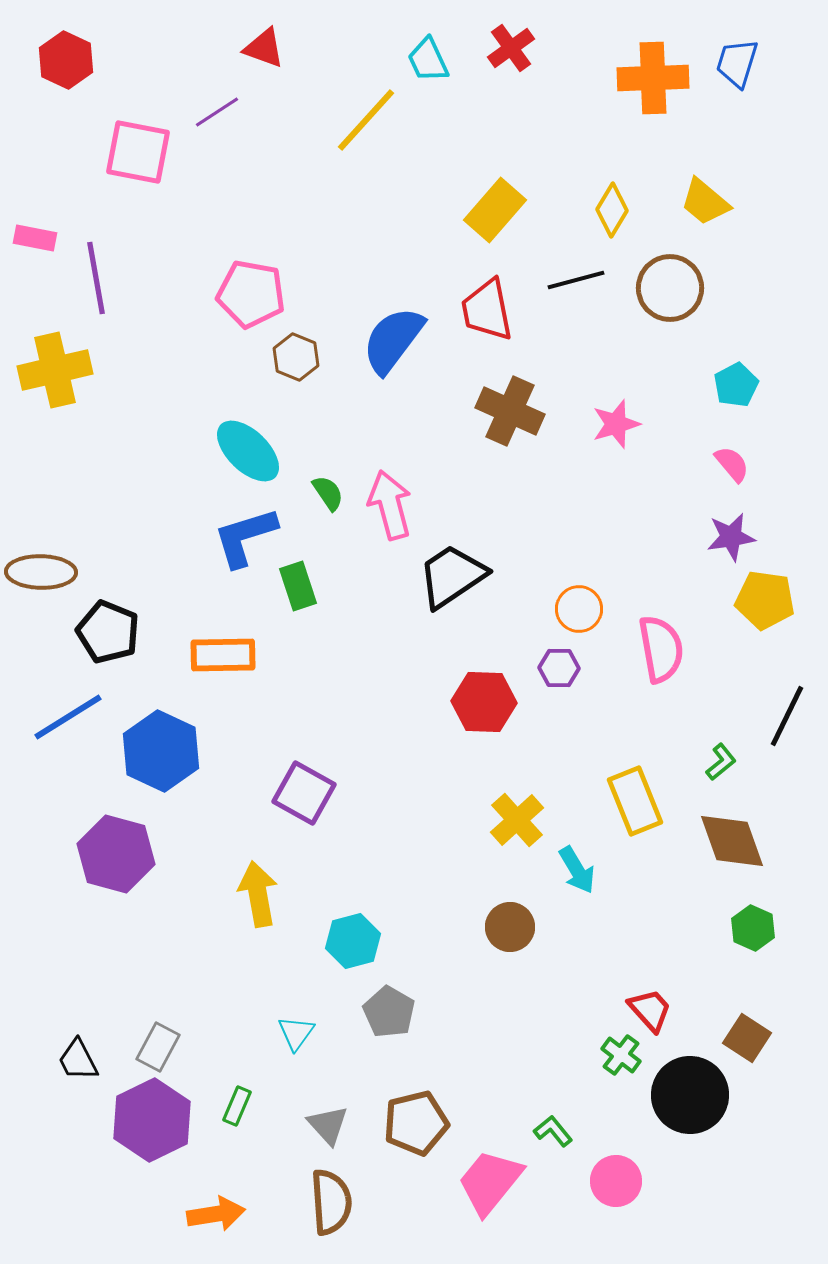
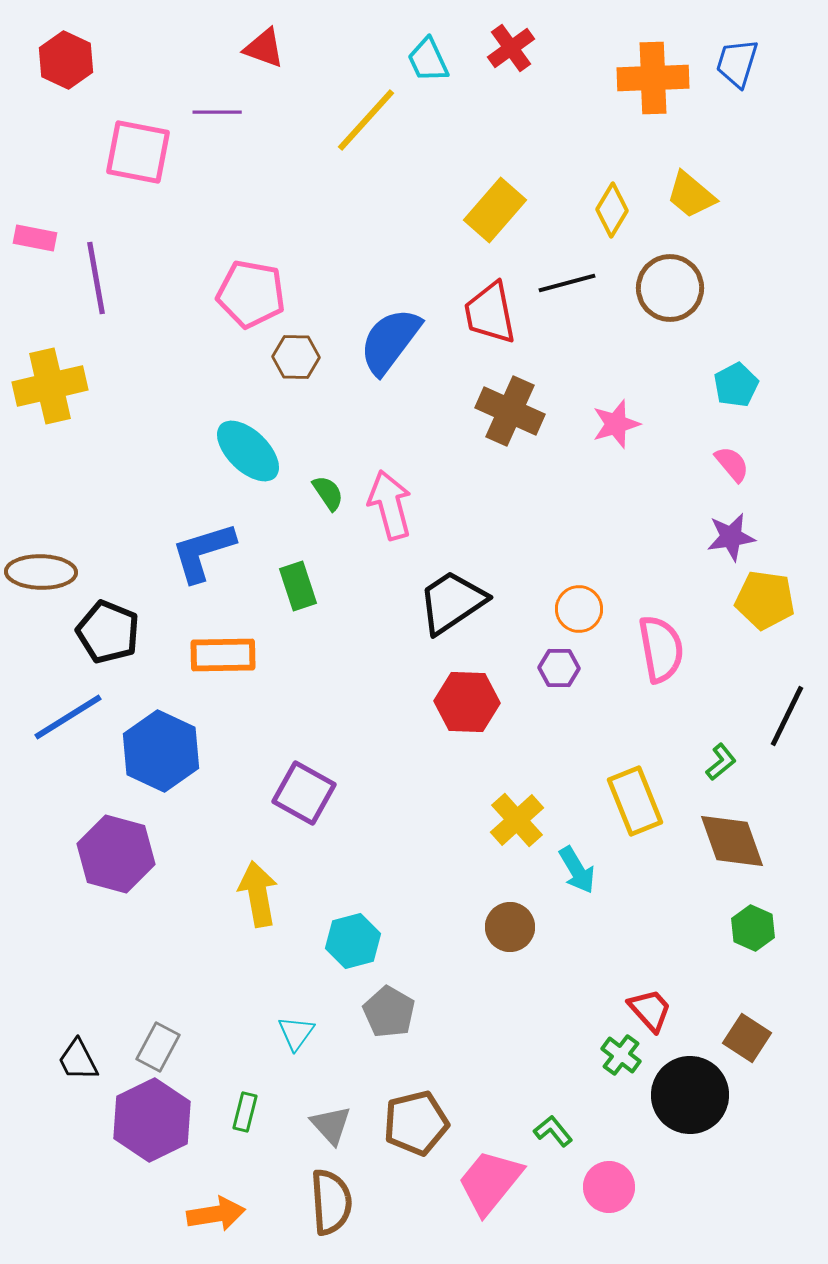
purple line at (217, 112): rotated 33 degrees clockwise
yellow trapezoid at (705, 202): moved 14 px left, 7 px up
black line at (576, 280): moved 9 px left, 3 px down
red trapezoid at (487, 310): moved 3 px right, 3 px down
blue semicircle at (393, 340): moved 3 px left, 1 px down
brown hexagon at (296, 357): rotated 21 degrees counterclockwise
yellow cross at (55, 370): moved 5 px left, 16 px down
blue L-shape at (245, 537): moved 42 px left, 15 px down
black trapezoid at (452, 576): moved 26 px down
red hexagon at (484, 702): moved 17 px left
green rectangle at (237, 1106): moved 8 px right, 6 px down; rotated 9 degrees counterclockwise
gray triangle at (328, 1125): moved 3 px right
pink circle at (616, 1181): moved 7 px left, 6 px down
